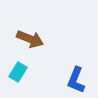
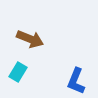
blue L-shape: moved 1 px down
